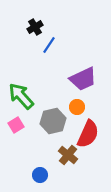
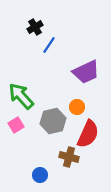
purple trapezoid: moved 3 px right, 7 px up
brown cross: moved 1 px right, 2 px down; rotated 24 degrees counterclockwise
